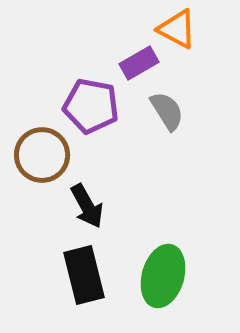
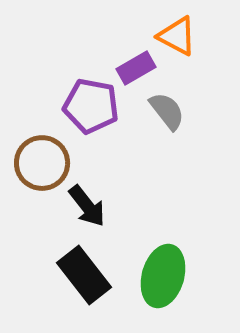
orange triangle: moved 7 px down
purple rectangle: moved 3 px left, 5 px down
gray semicircle: rotated 6 degrees counterclockwise
brown circle: moved 8 px down
black arrow: rotated 9 degrees counterclockwise
black rectangle: rotated 24 degrees counterclockwise
